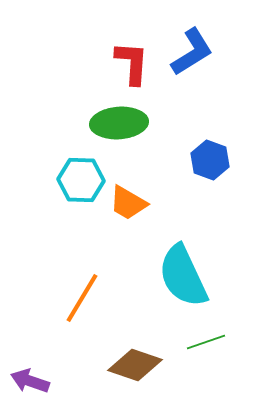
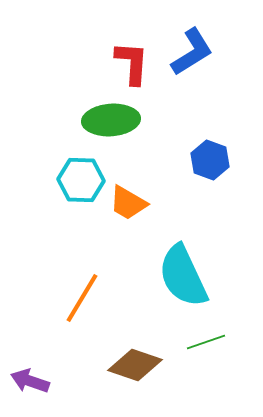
green ellipse: moved 8 px left, 3 px up
